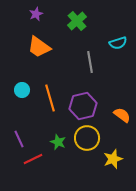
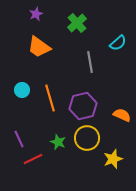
green cross: moved 2 px down
cyan semicircle: rotated 24 degrees counterclockwise
orange semicircle: rotated 12 degrees counterclockwise
